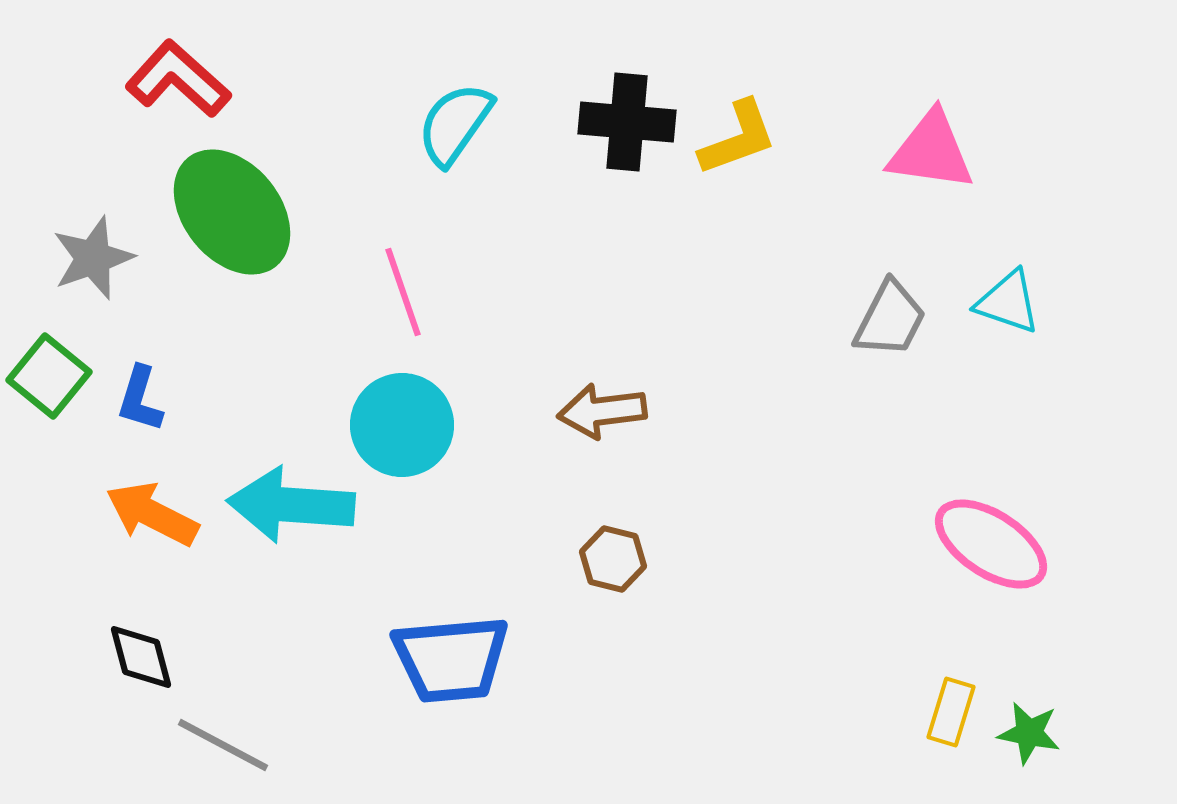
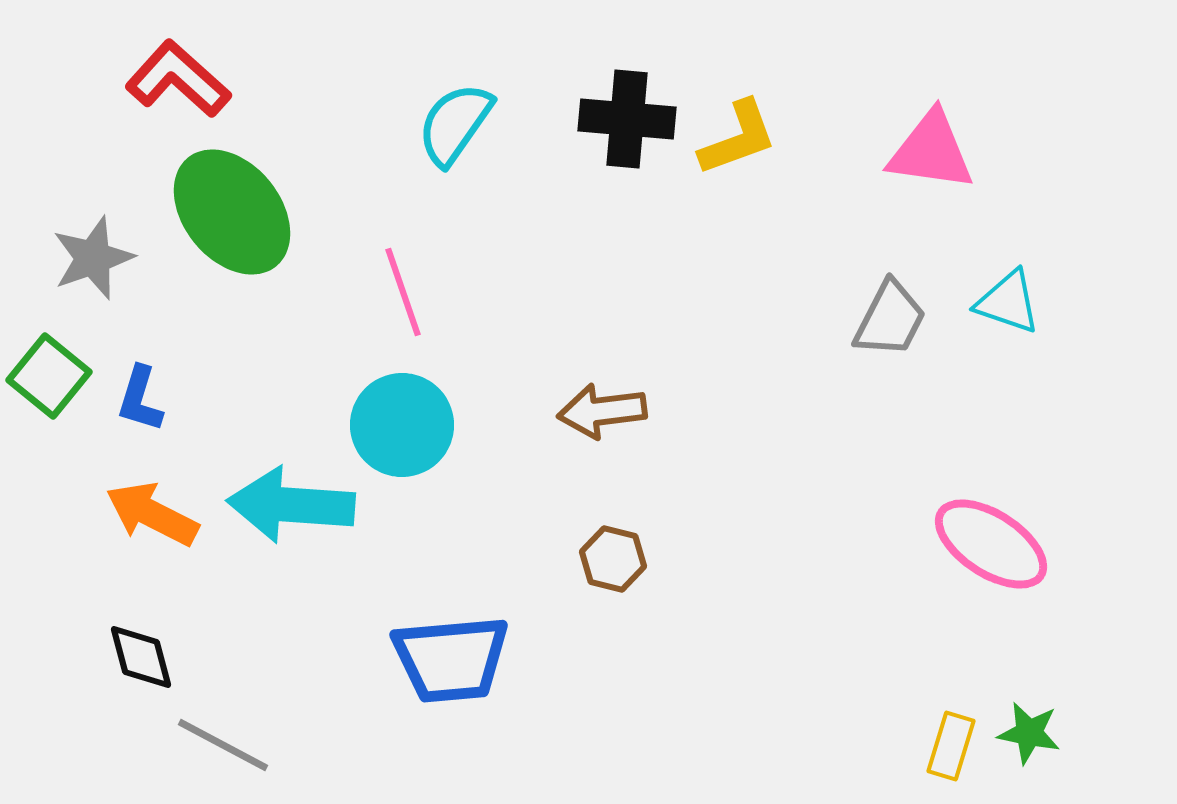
black cross: moved 3 px up
yellow rectangle: moved 34 px down
